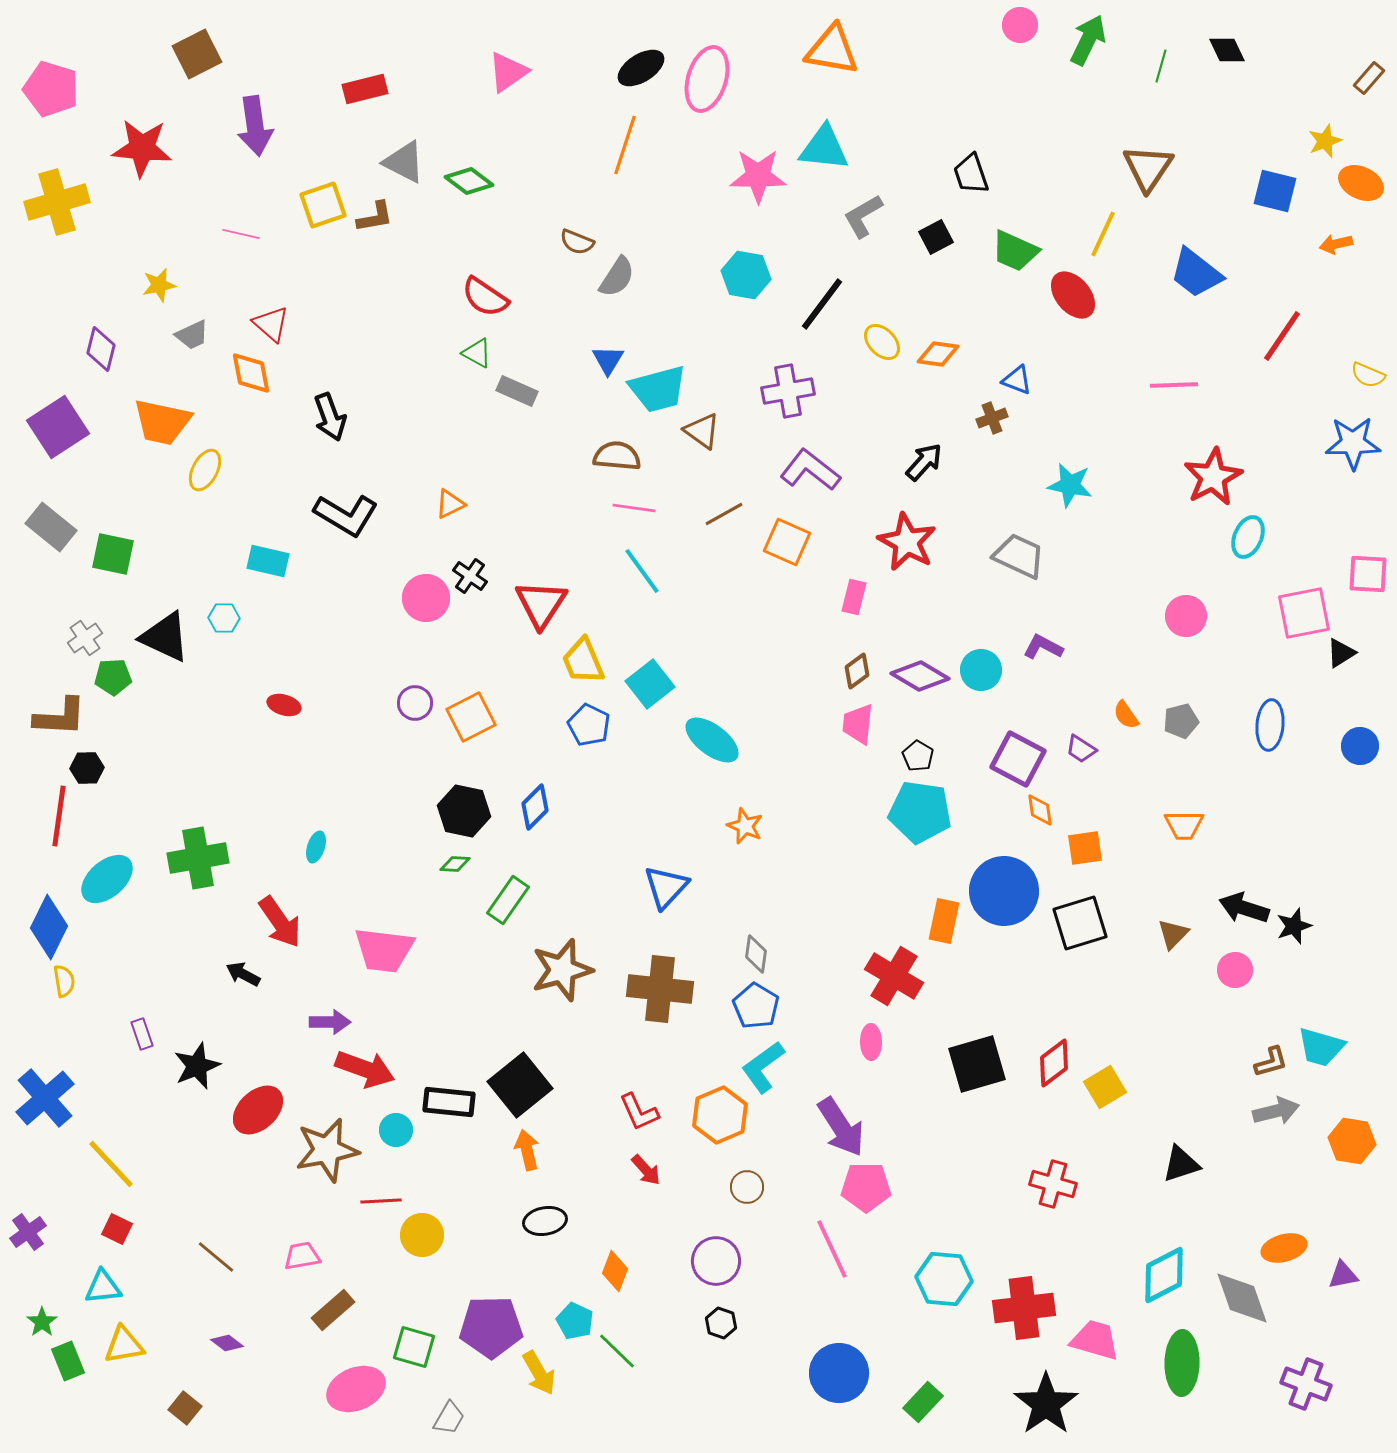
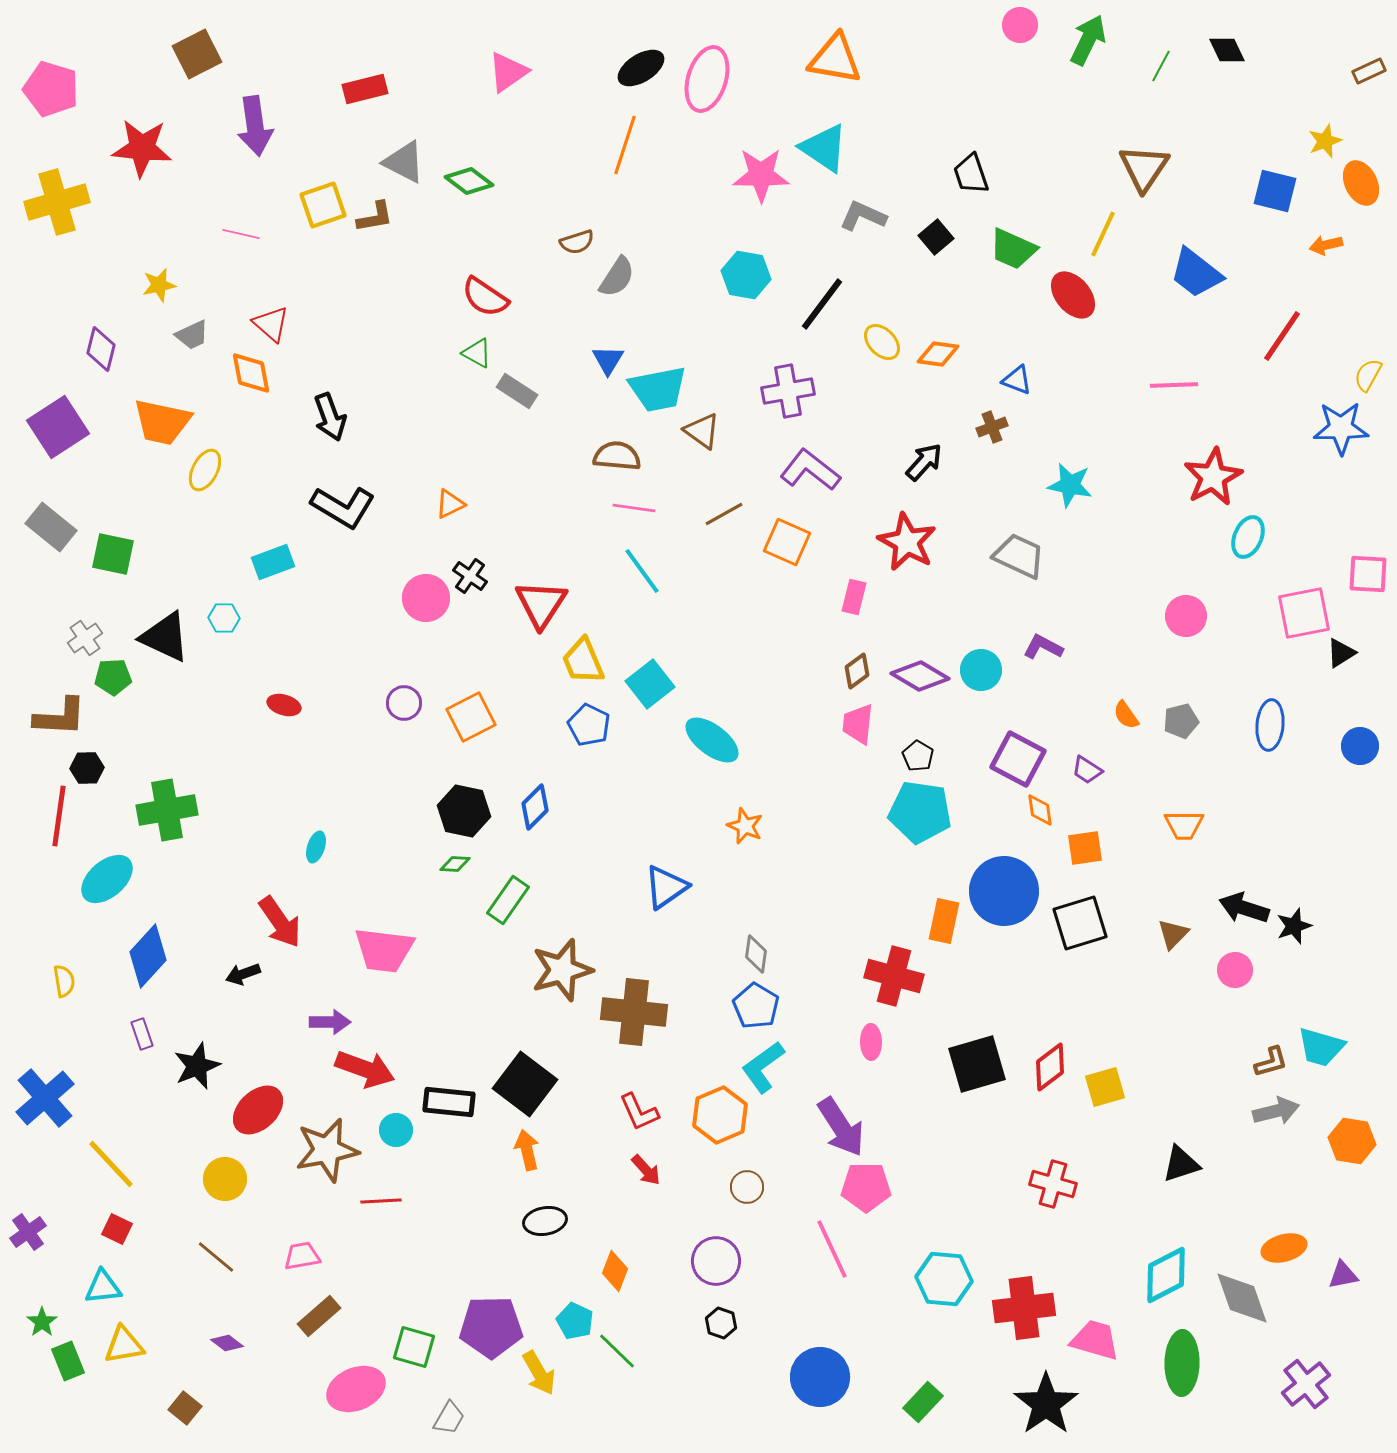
orange triangle at (832, 50): moved 3 px right, 9 px down
green line at (1161, 66): rotated 12 degrees clockwise
brown rectangle at (1369, 78): moved 7 px up; rotated 24 degrees clockwise
cyan triangle at (824, 148): rotated 28 degrees clockwise
brown triangle at (1148, 168): moved 4 px left
pink star at (758, 176): moved 3 px right, 1 px up
orange ellipse at (1361, 183): rotated 39 degrees clockwise
gray L-shape at (863, 216): rotated 54 degrees clockwise
black square at (936, 237): rotated 12 degrees counterclockwise
brown semicircle at (577, 242): rotated 40 degrees counterclockwise
orange arrow at (1336, 244): moved 10 px left, 1 px down
green trapezoid at (1015, 251): moved 2 px left, 2 px up
yellow semicircle at (1368, 375): rotated 96 degrees clockwise
cyan trapezoid at (658, 389): rotated 4 degrees clockwise
gray rectangle at (517, 391): rotated 9 degrees clockwise
brown cross at (992, 418): moved 9 px down
blue star at (1353, 443): moved 12 px left, 15 px up
black L-shape at (346, 515): moved 3 px left, 8 px up
cyan rectangle at (268, 561): moved 5 px right, 1 px down; rotated 33 degrees counterclockwise
purple circle at (415, 703): moved 11 px left
purple trapezoid at (1081, 749): moved 6 px right, 21 px down
green cross at (198, 858): moved 31 px left, 48 px up
blue triangle at (666, 887): rotated 12 degrees clockwise
blue diamond at (49, 927): moved 99 px right, 29 px down; rotated 16 degrees clockwise
black arrow at (243, 974): rotated 48 degrees counterclockwise
red cross at (894, 976): rotated 16 degrees counterclockwise
brown cross at (660, 989): moved 26 px left, 23 px down
red diamond at (1054, 1063): moved 4 px left, 4 px down
black square at (520, 1085): moved 5 px right, 1 px up; rotated 14 degrees counterclockwise
yellow square at (1105, 1087): rotated 15 degrees clockwise
yellow circle at (422, 1235): moved 197 px left, 56 px up
cyan diamond at (1164, 1275): moved 2 px right
brown rectangle at (333, 1310): moved 14 px left, 6 px down
blue circle at (839, 1373): moved 19 px left, 4 px down
purple cross at (1306, 1384): rotated 30 degrees clockwise
